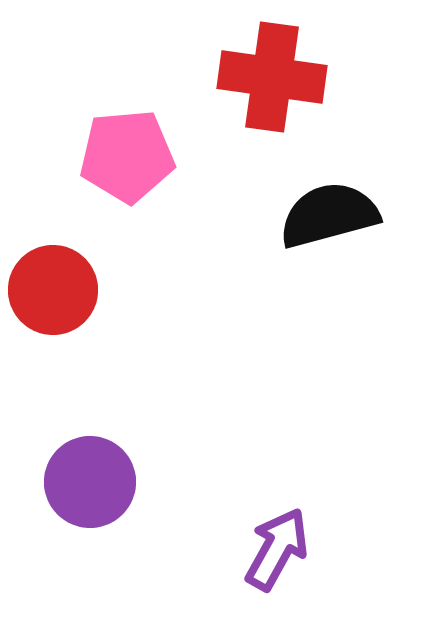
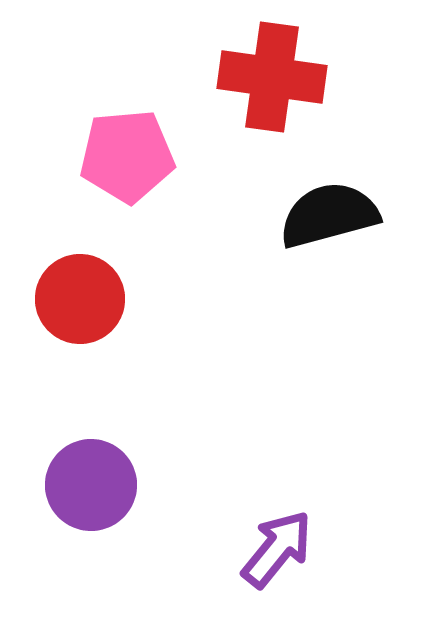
red circle: moved 27 px right, 9 px down
purple circle: moved 1 px right, 3 px down
purple arrow: rotated 10 degrees clockwise
